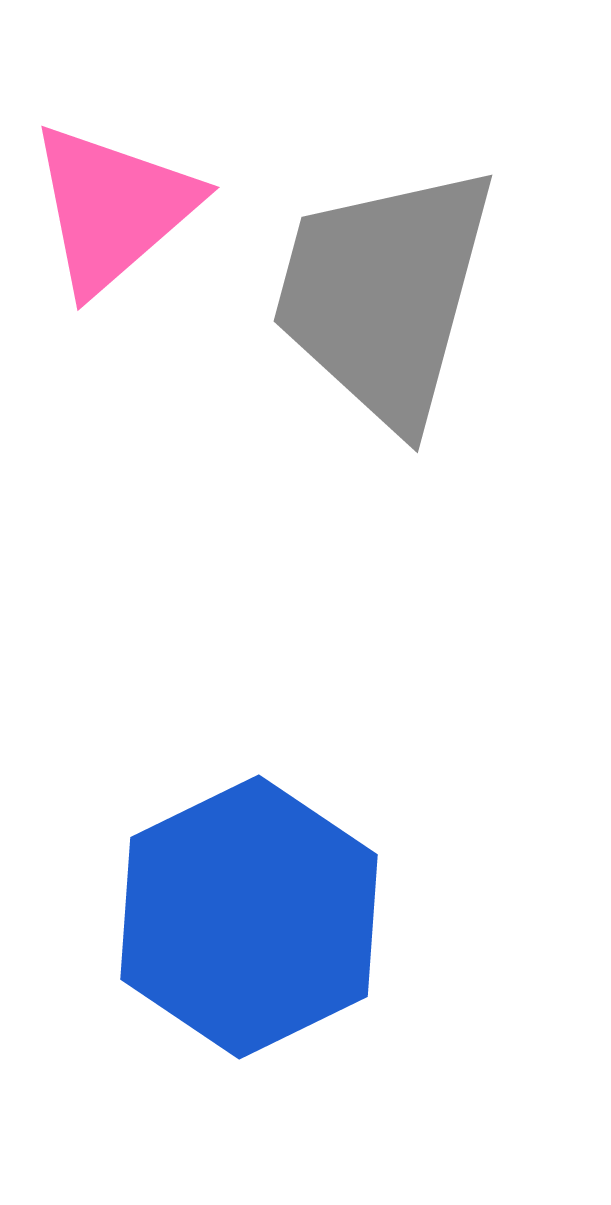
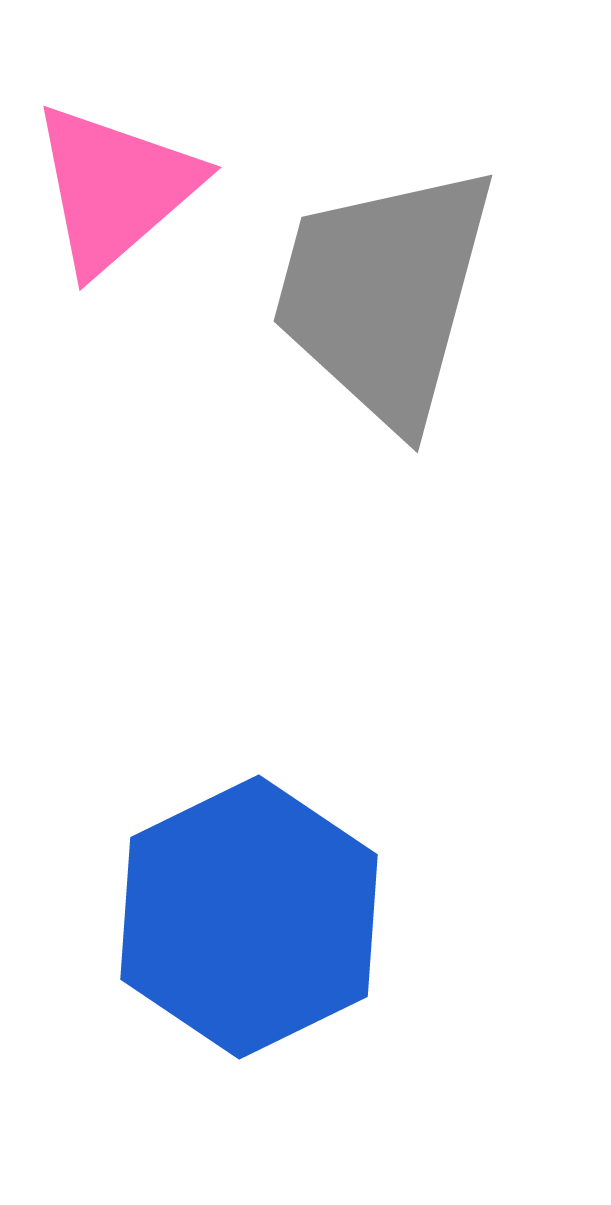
pink triangle: moved 2 px right, 20 px up
